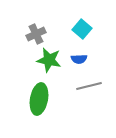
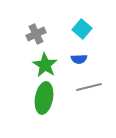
green star: moved 4 px left, 5 px down; rotated 20 degrees clockwise
gray line: moved 1 px down
green ellipse: moved 5 px right, 1 px up
